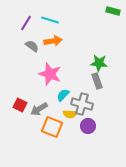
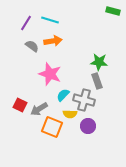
green star: moved 1 px up
gray cross: moved 2 px right, 4 px up
